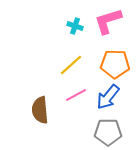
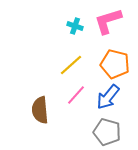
orange pentagon: rotated 12 degrees clockwise
pink line: rotated 20 degrees counterclockwise
gray pentagon: moved 1 px left; rotated 16 degrees clockwise
